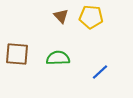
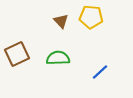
brown triangle: moved 5 px down
brown square: rotated 30 degrees counterclockwise
